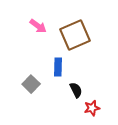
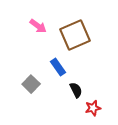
blue rectangle: rotated 36 degrees counterclockwise
red star: moved 1 px right
